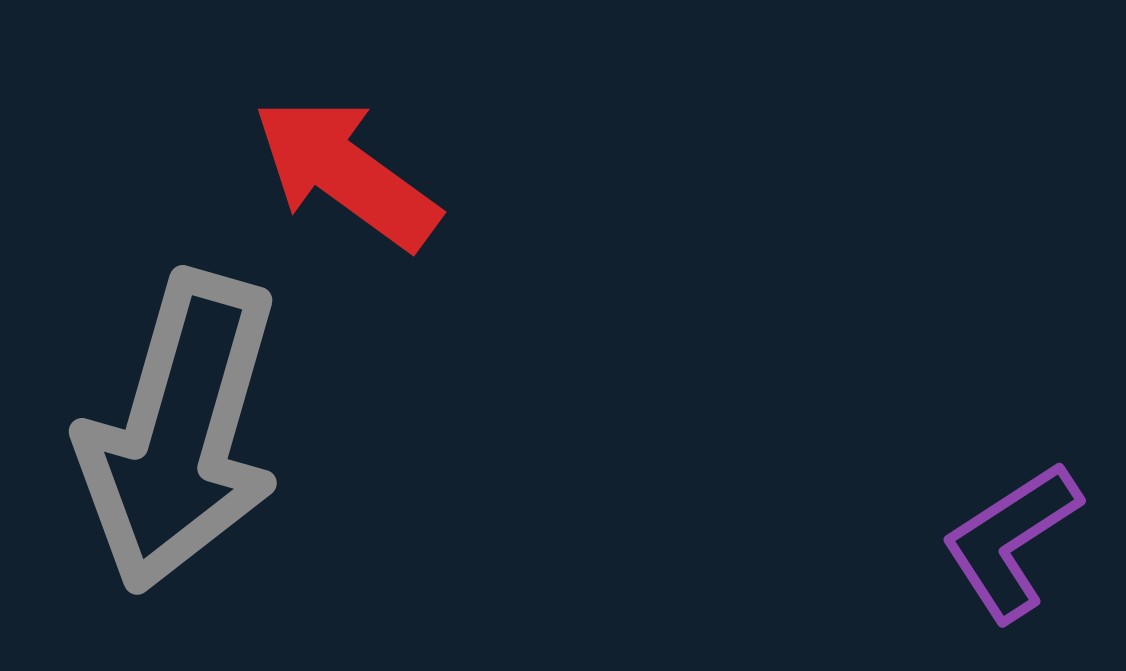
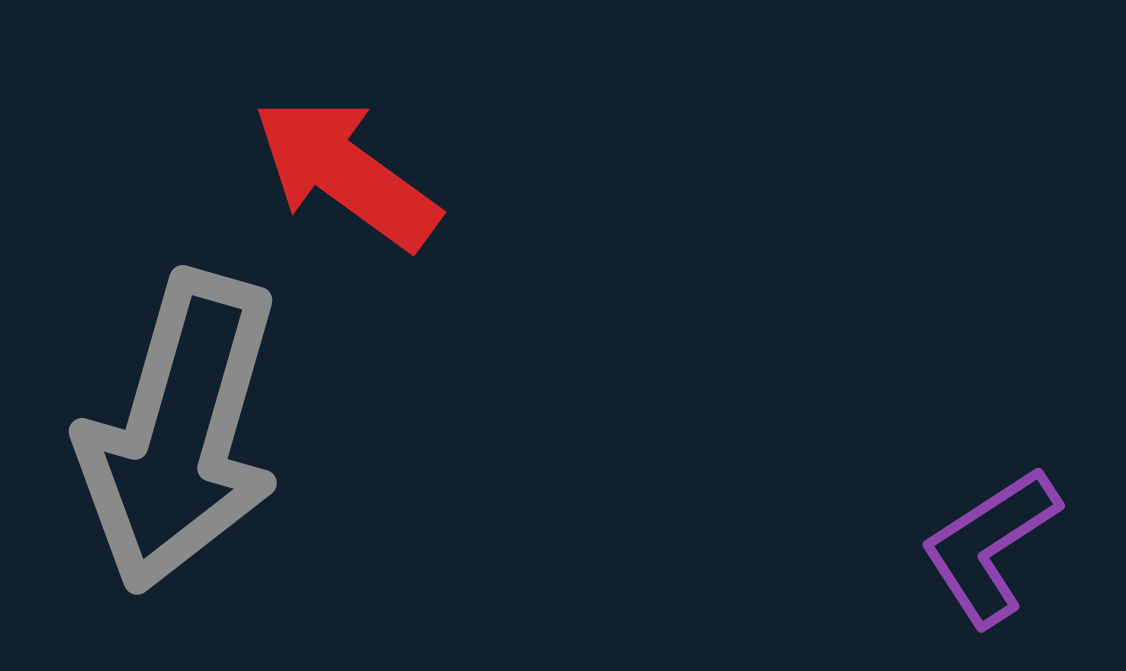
purple L-shape: moved 21 px left, 5 px down
